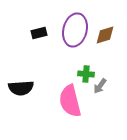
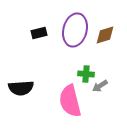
gray arrow: rotated 21 degrees clockwise
